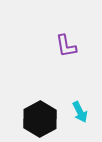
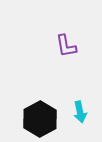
cyan arrow: rotated 15 degrees clockwise
